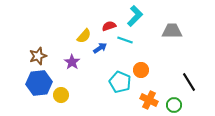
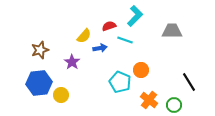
blue arrow: rotated 24 degrees clockwise
brown star: moved 2 px right, 6 px up
orange cross: rotated 12 degrees clockwise
